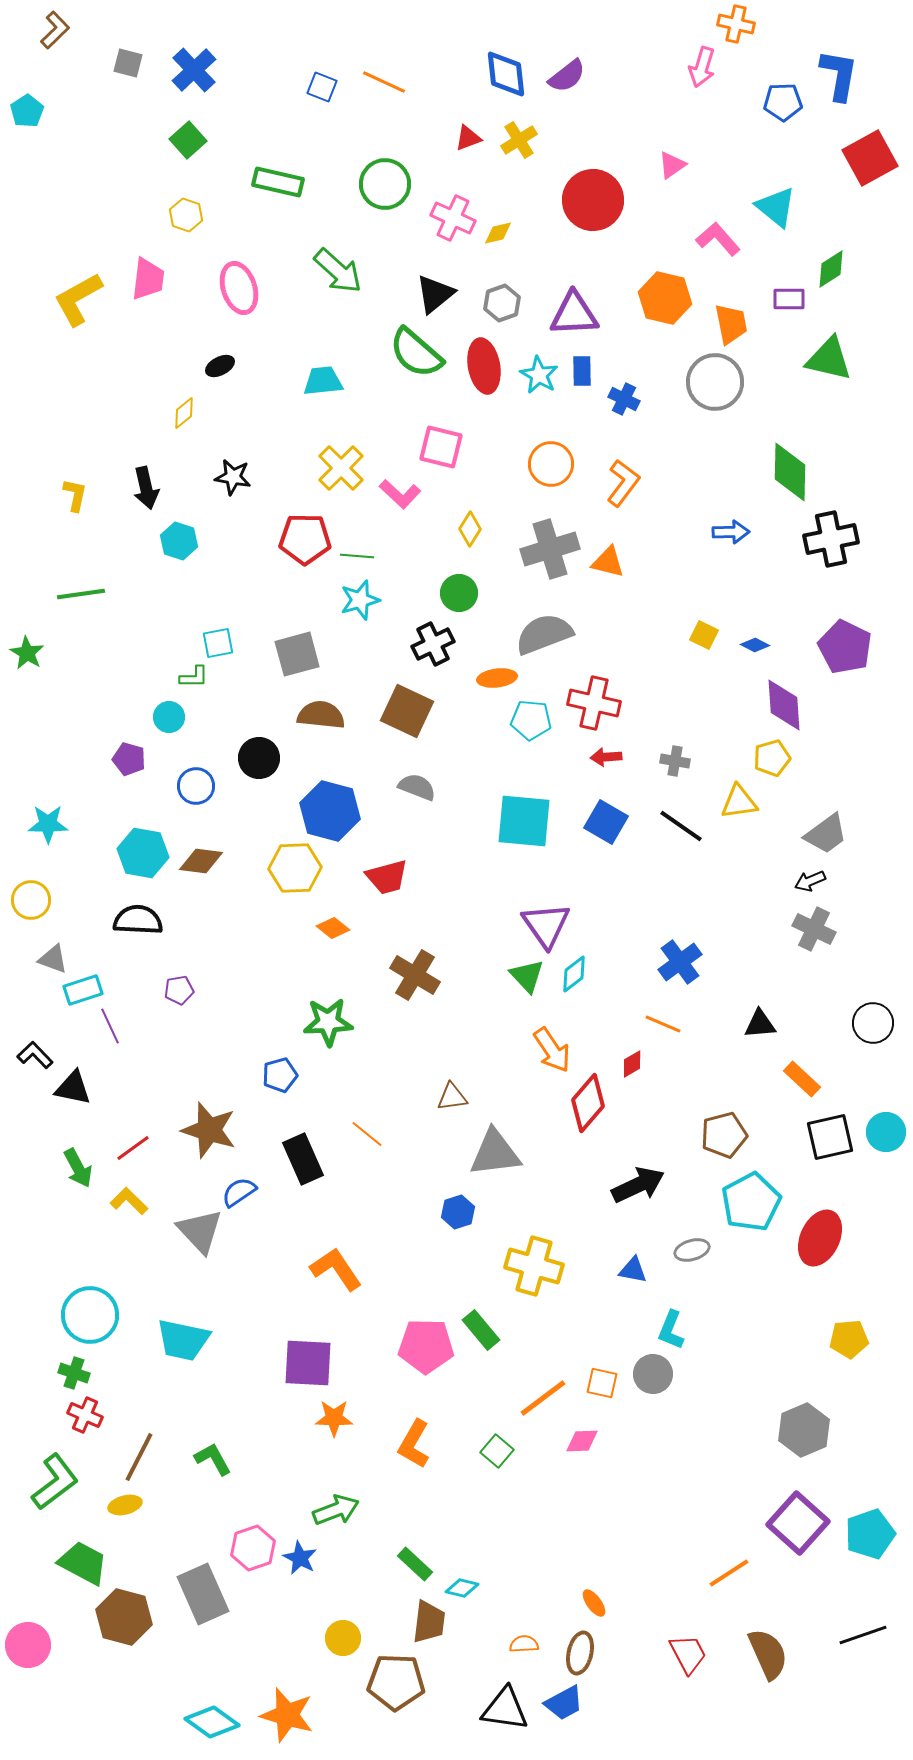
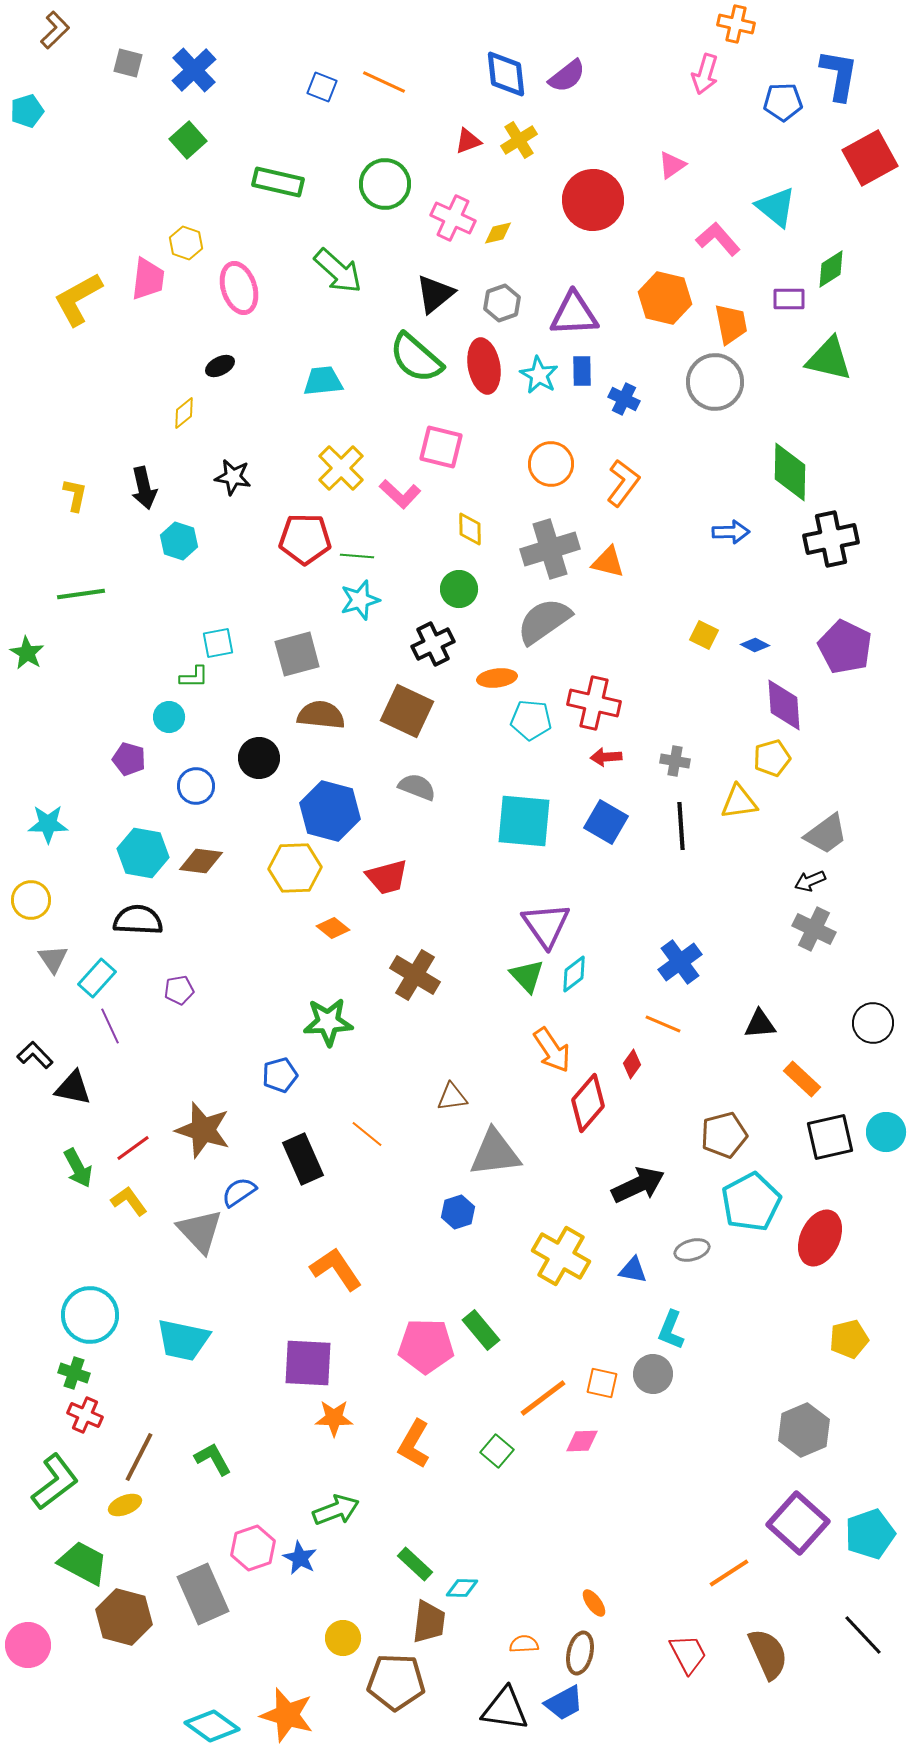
pink arrow at (702, 67): moved 3 px right, 7 px down
cyan pentagon at (27, 111): rotated 16 degrees clockwise
red triangle at (468, 138): moved 3 px down
yellow hexagon at (186, 215): moved 28 px down
green semicircle at (416, 353): moved 5 px down
black arrow at (146, 488): moved 2 px left
yellow diamond at (470, 529): rotated 32 degrees counterclockwise
green circle at (459, 593): moved 4 px up
gray semicircle at (544, 634): moved 13 px up; rotated 14 degrees counterclockwise
black line at (681, 826): rotated 51 degrees clockwise
gray triangle at (53, 959): rotated 36 degrees clockwise
cyan rectangle at (83, 990): moved 14 px right, 12 px up; rotated 30 degrees counterclockwise
red diamond at (632, 1064): rotated 24 degrees counterclockwise
brown star at (209, 1130): moved 6 px left
yellow L-shape at (129, 1201): rotated 9 degrees clockwise
yellow cross at (534, 1266): moved 27 px right, 10 px up; rotated 14 degrees clockwise
yellow pentagon at (849, 1339): rotated 9 degrees counterclockwise
yellow ellipse at (125, 1505): rotated 8 degrees counterclockwise
cyan diamond at (462, 1588): rotated 12 degrees counterclockwise
black line at (863, 1635): rotated 66 degrees clockwise
cyan diamond at (212, 1722): moved 4 px down
